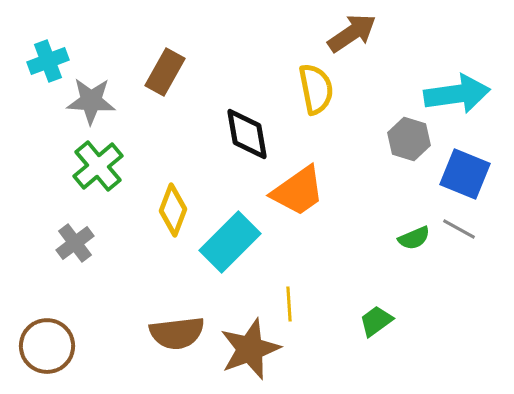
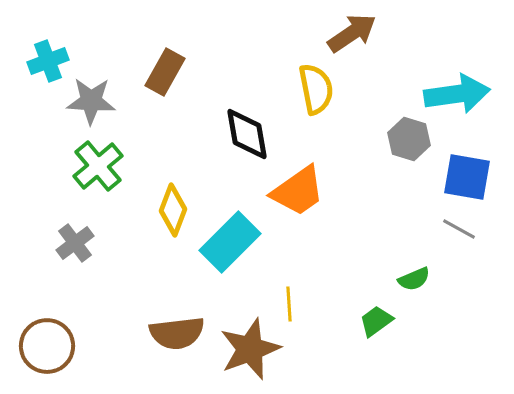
blue square: moved 2 px right, 3 px down; rotated 12 degrees counterclockwise
green semicircle: moved 41 px down
